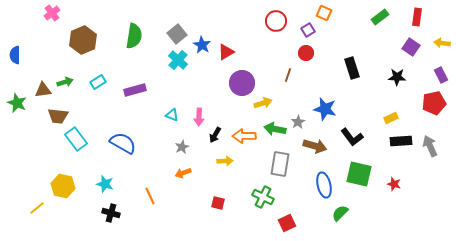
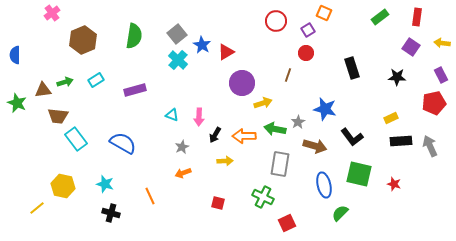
cyan rectangle at (98, 82): moved 2 px left, 2 px up
